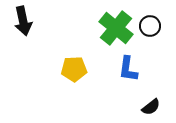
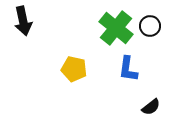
yellow pentagon: rotated 15 degrees clockwise
